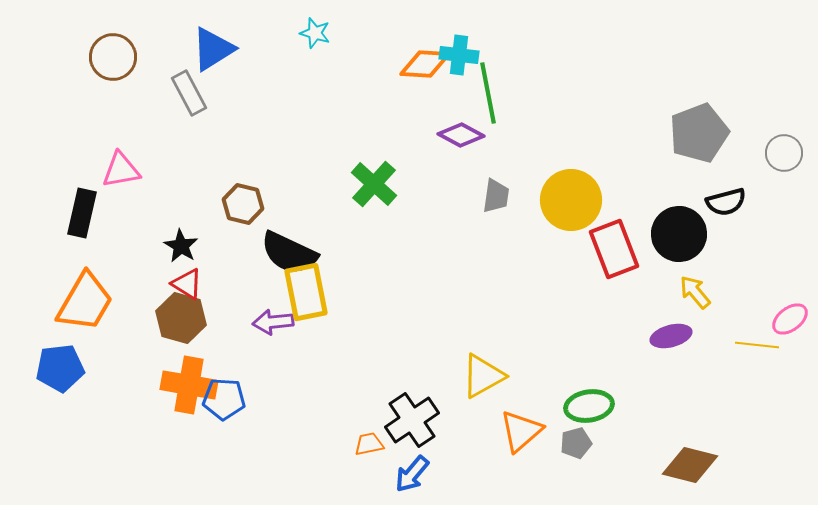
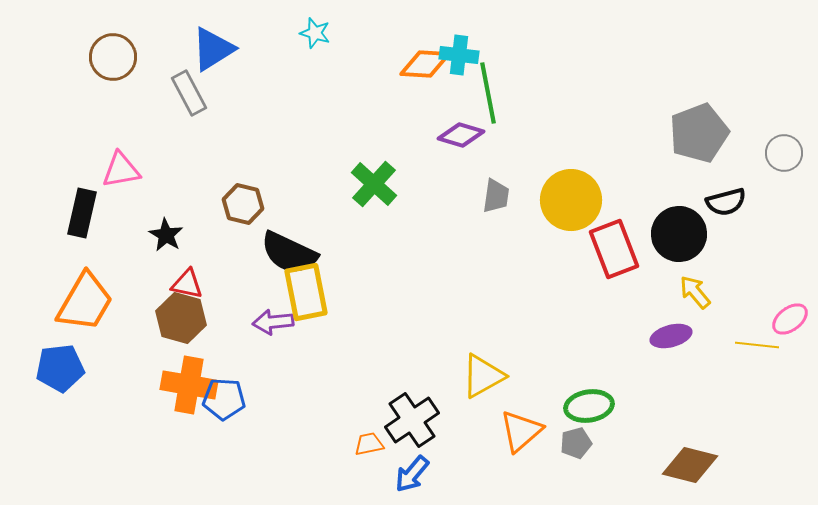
purple diamond at (461, 135): rotated 12 degrees counterclockwise
black star at (181, 246): moved 15 px left, 11 px up
red triangle at (187, 284): rotated 20 degrees counterclockwise
